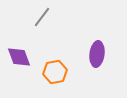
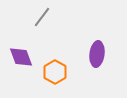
purple diamond: moved 2 px right
orange hexagon: rotated 20 degrees counterclockwise
